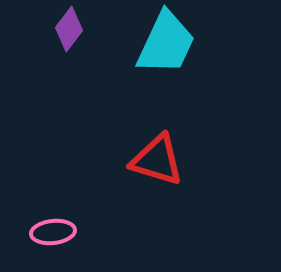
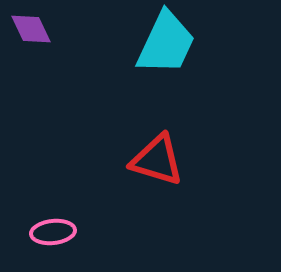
purple diamond: moved 38 px left; rotated 63 degrees counterclockwise
